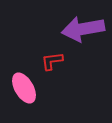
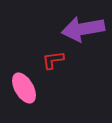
red L-shape: moved 1 px right, 1 px up
